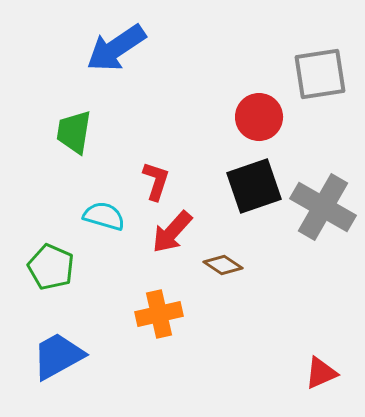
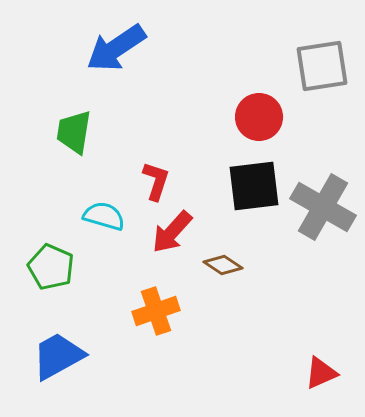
gray square: moved 2 px right, 8 px up
black square: rotated 12 degrees clockwise
orange cross: moved 3 px left, 3 px up; rotated 6 degrees counterclockwise
